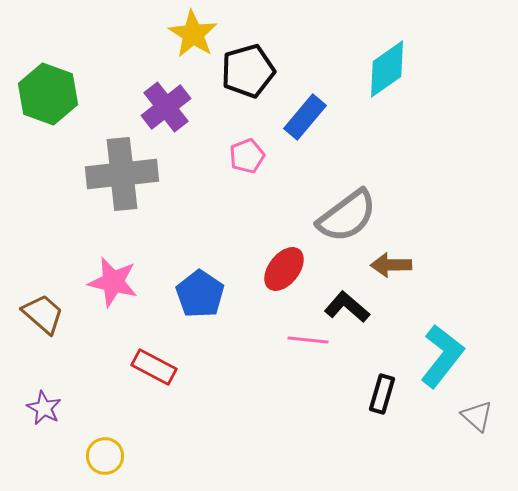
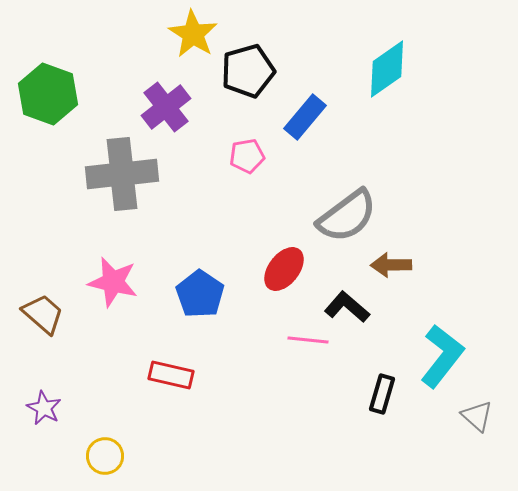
pink pentagon: rotated 12 degrees clockwise
red rectangle: moved 17 px right, 8 px down; rotated 15 degrees counterclockwise
